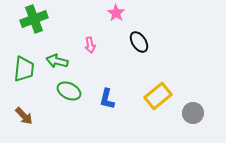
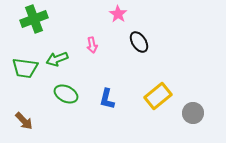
pink star: moved 2 px right, 1 px down
pink arrow: moved 2 px right
green arrow: moved 2 px up; rotated 35 degrees counterclockwise
green trapezoid: moved 1 px right, 1 px up; rotated 92 degrees clockwise
green ellipse: moved 3 px left, 3 px down
brown arrow: moved 5 px down
